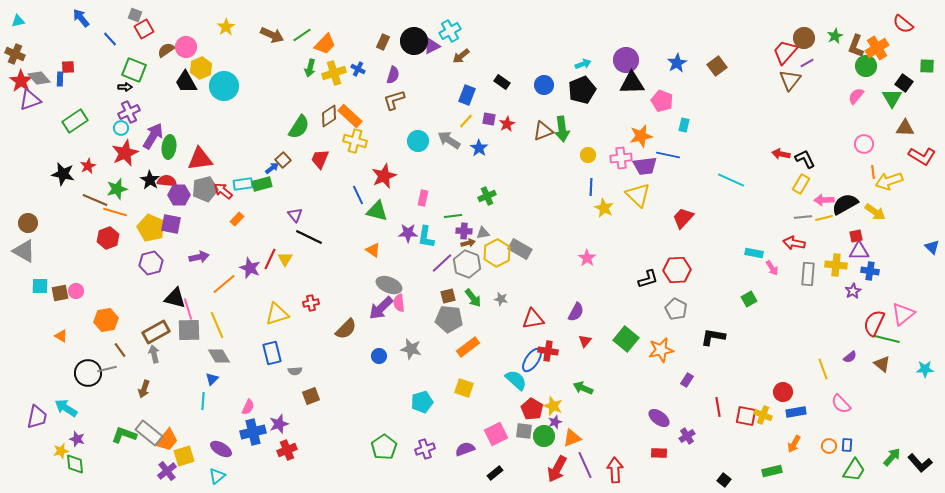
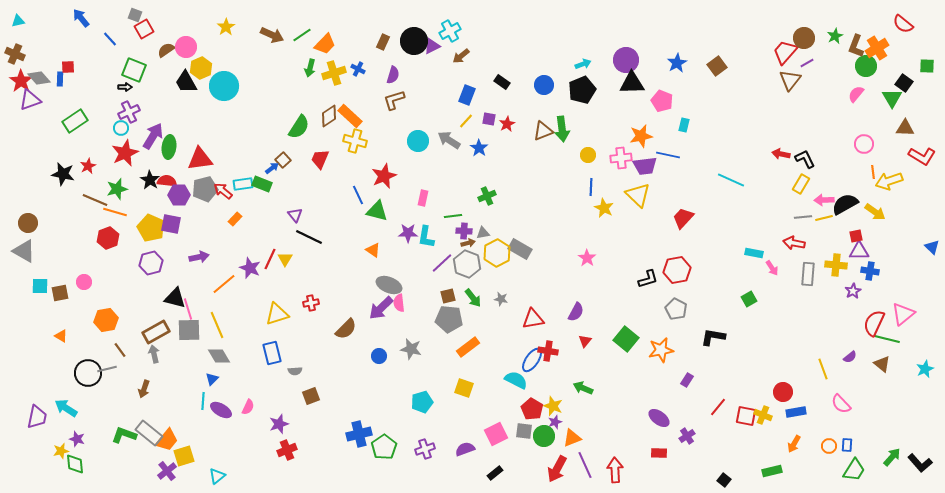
pink semicircle at (856, 96): moved 2 px up
green rectangle at (262, 184): rotated 36 degrees clockwise
orange rectangle at (237, 219): moved 2 px left
red hexagon at (677, 270): rotated 8 degrees counterclockwise
pink circle at (76, 291): moved 8 px right, 9 px up
cyan star at (925, 369): rotated 24 degrees counterclockwise
cyan semicircle at (516, 380): rotated 15 degrees counterclockwise
red line at (718, 407): rotated 48 degrees clockwise
blue cross at (253, 432): moved 106 px right, 2 px down
purple ellipse at (221, 449): moved 39 px up
